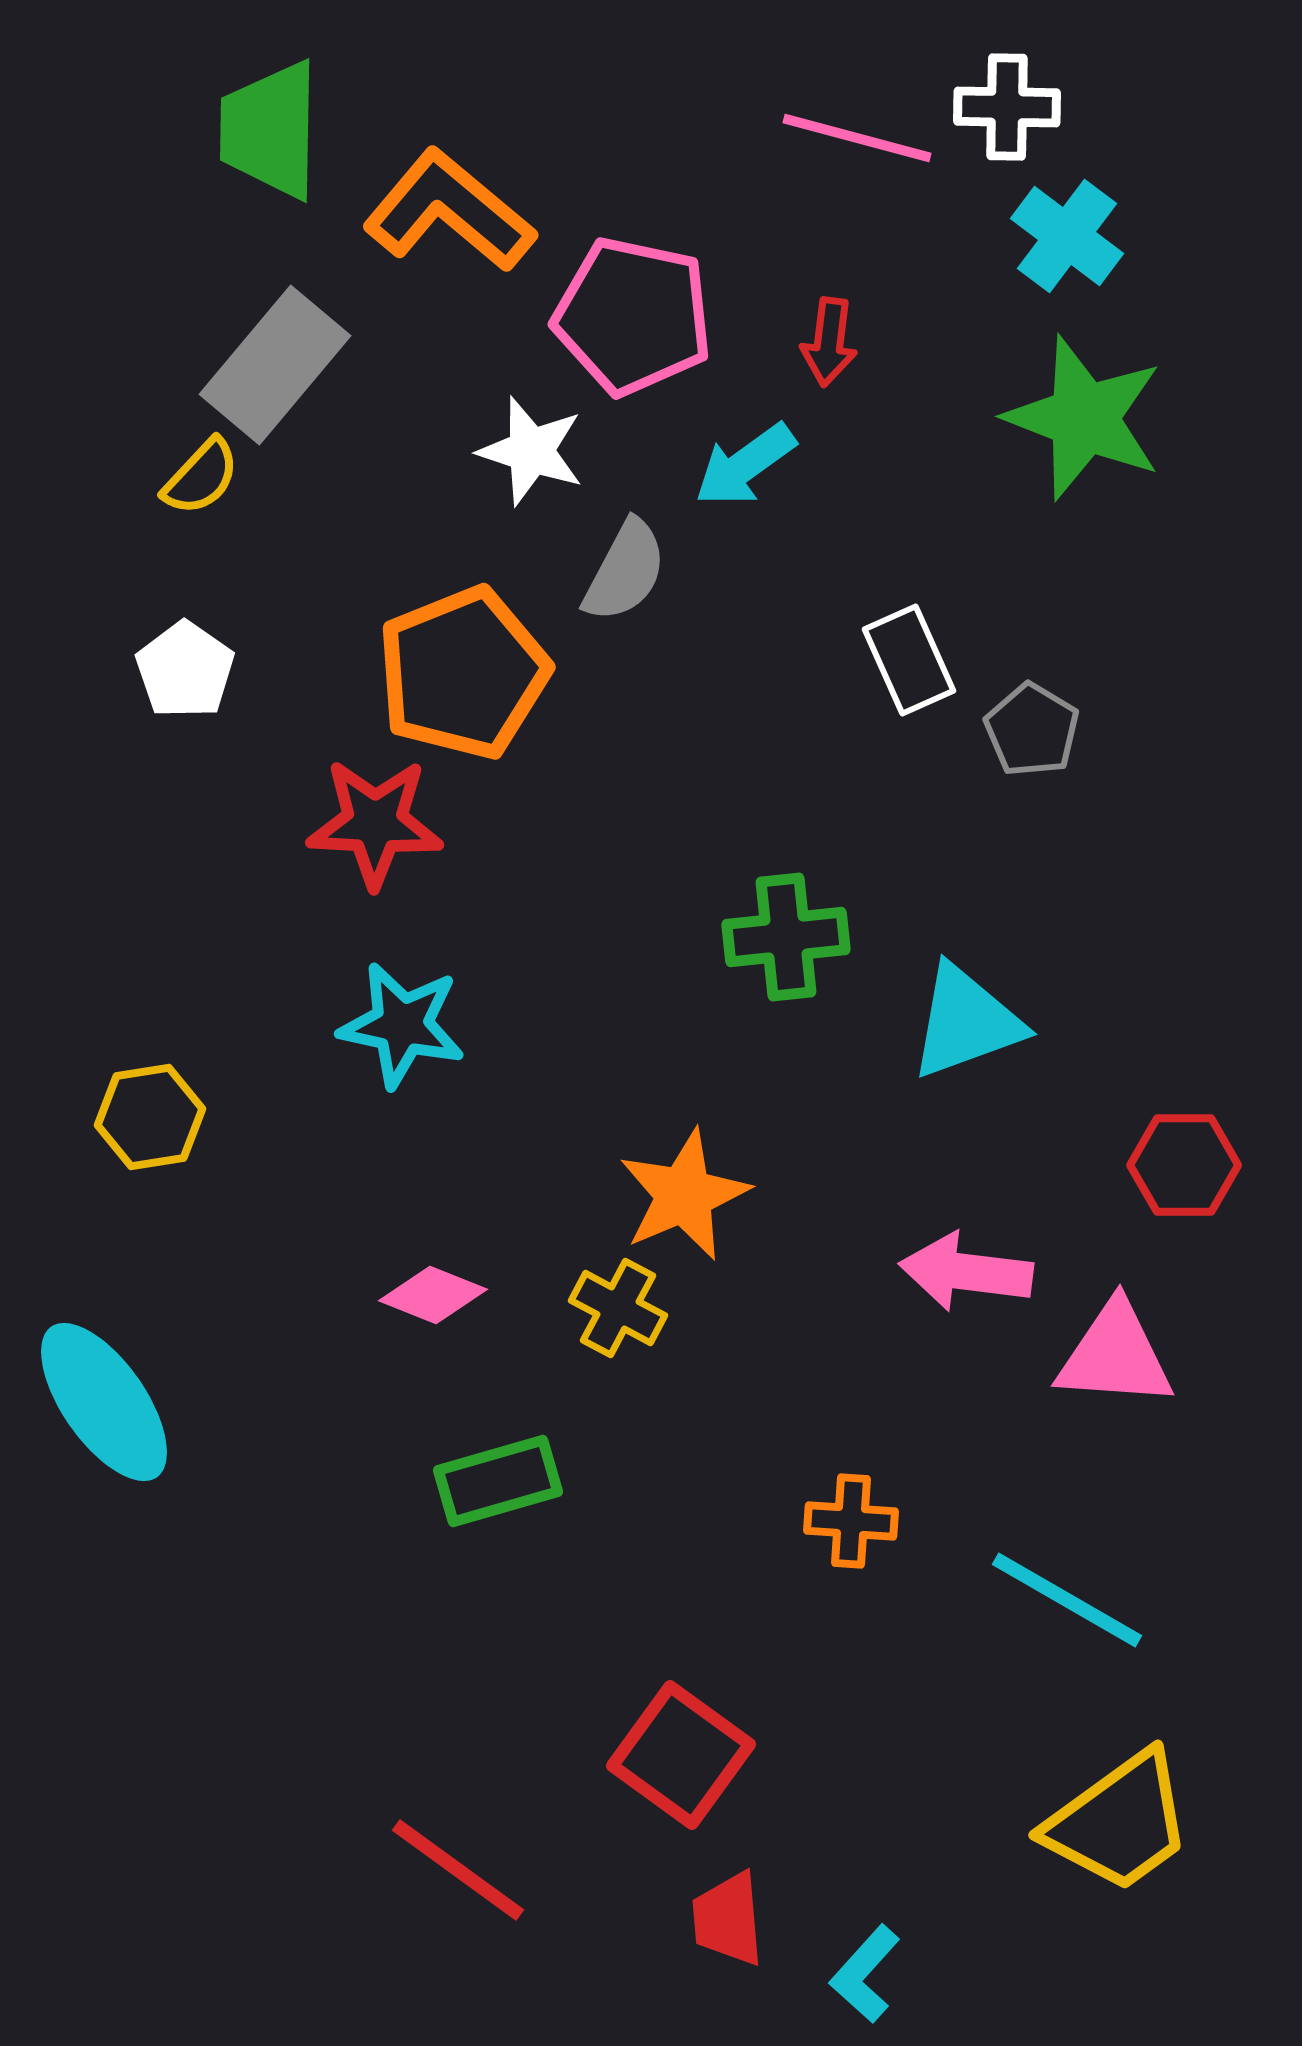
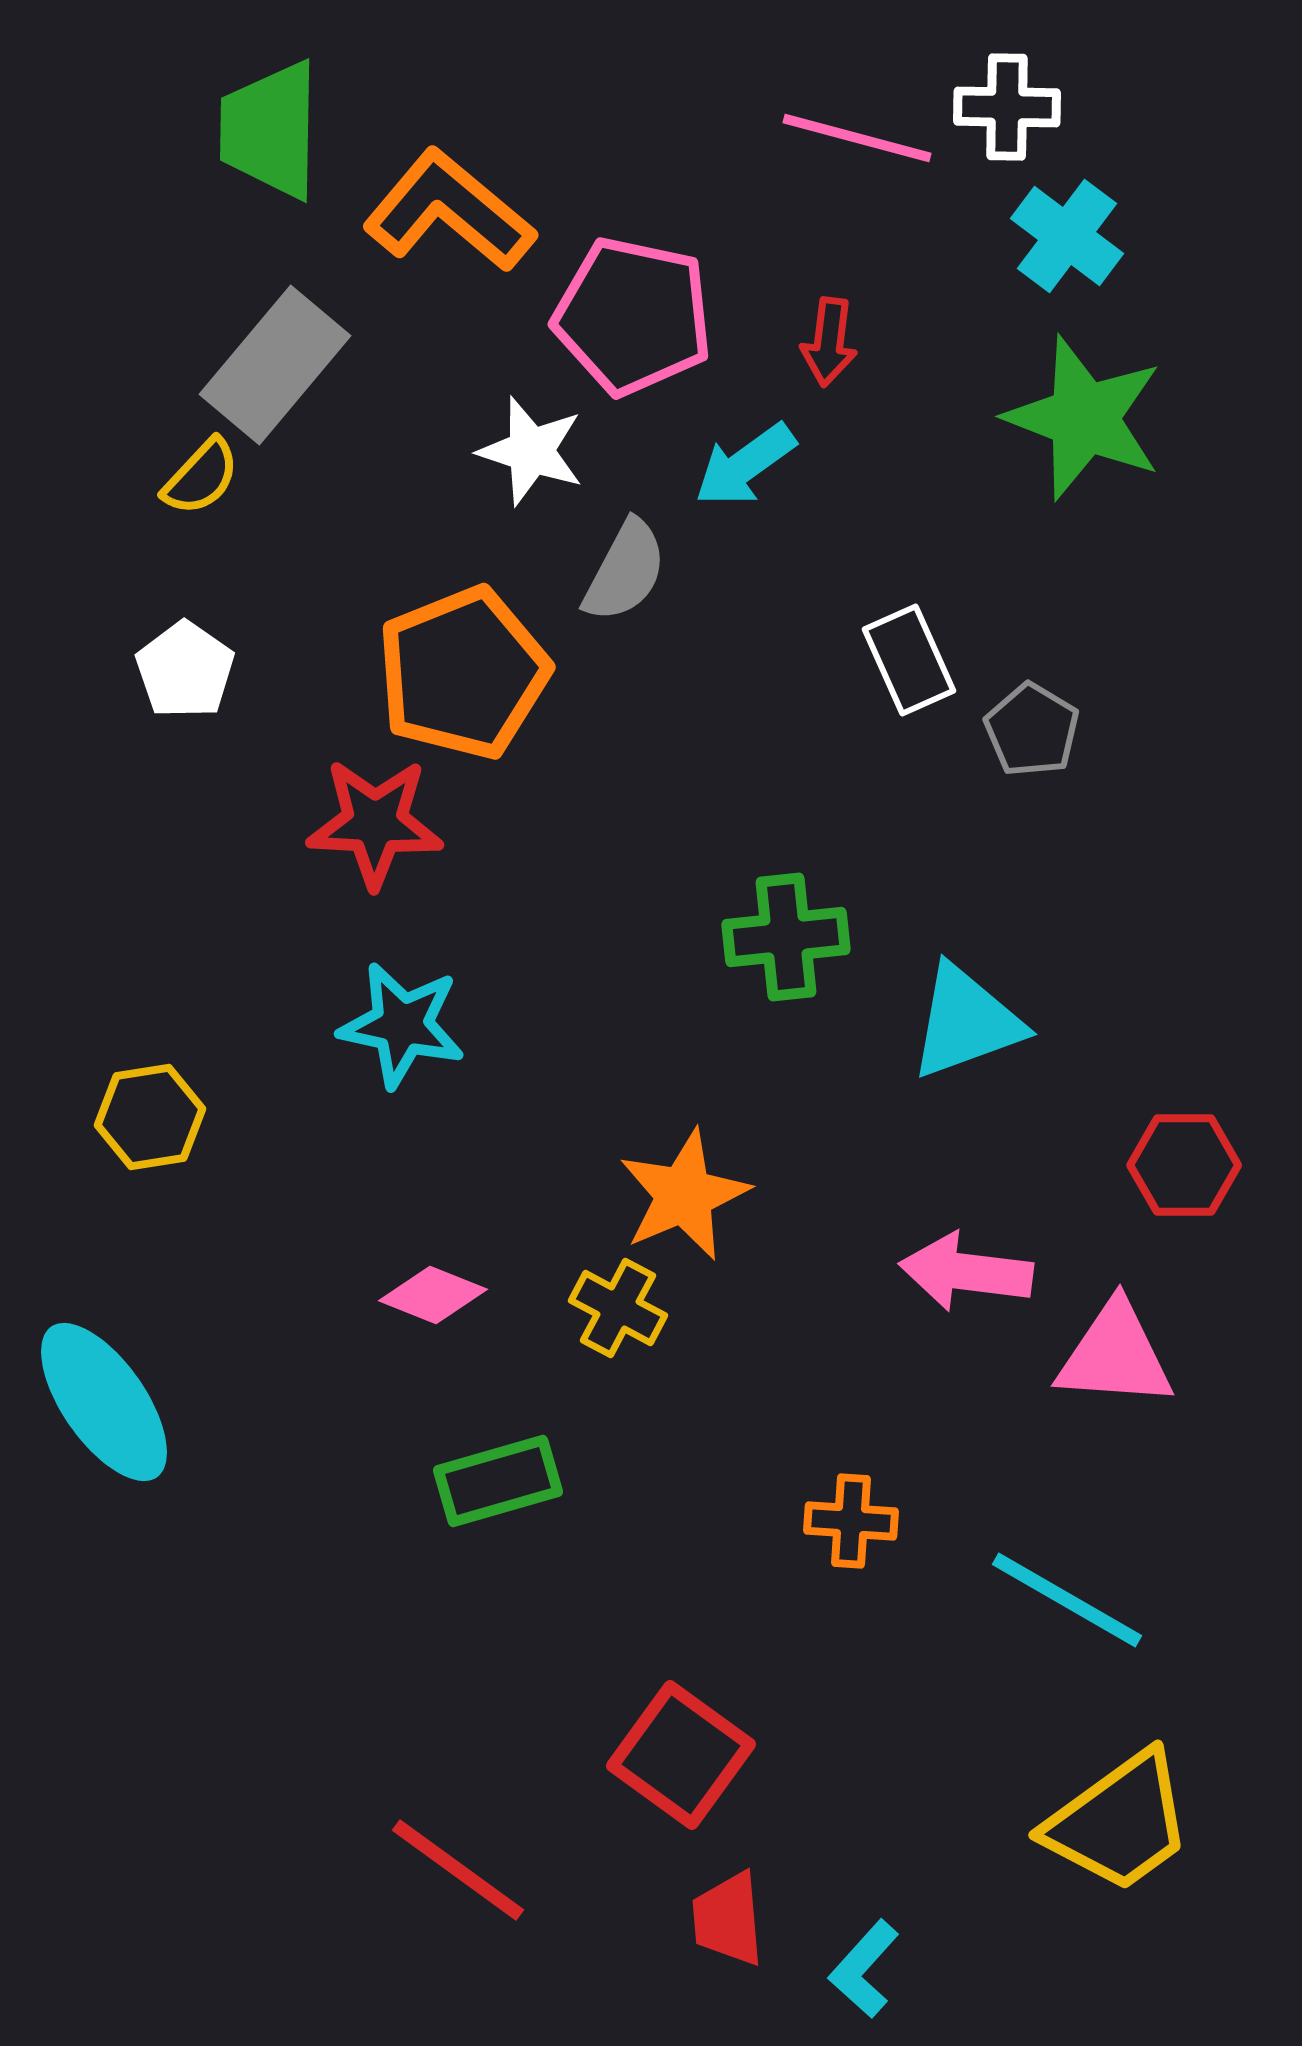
cyan L-shape: moved 1 px left, 5 px up
